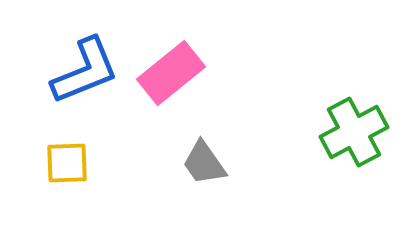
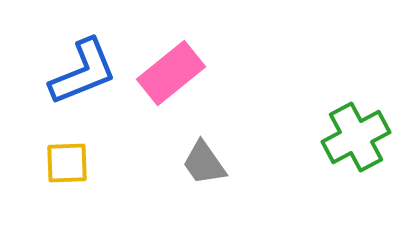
blue L-shape: moved 2 px left, 1 px down
green cross: moved 2 px right, 5 px down
